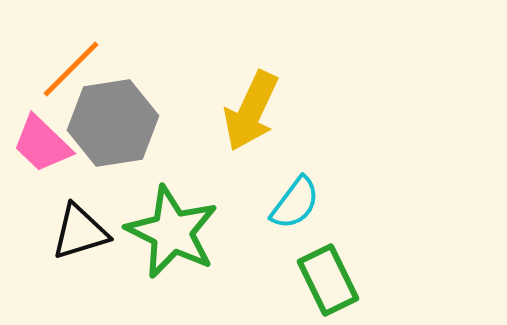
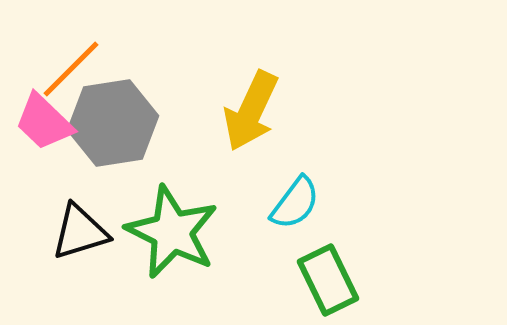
pink trapezoid: moved 2 px right, 22 px up
